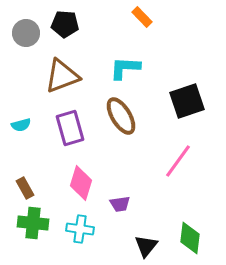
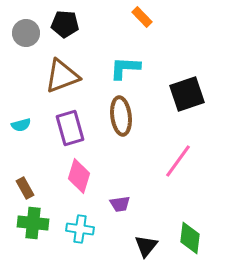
black square: moved 7 px up
brown ellipse: rotated 24 degrees clockwise
pink diamond: moved 2 px left, 7 px up
